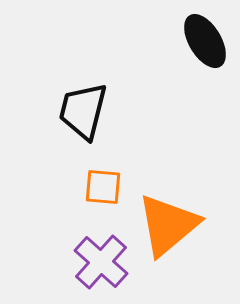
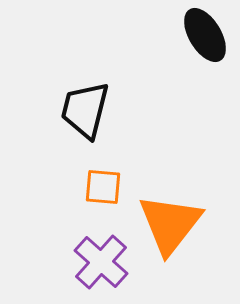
black ellipse: moved 6 px up
black trapezoid: moved 2 px right, 1 px up
orange triangle: moved 2 px right, 1 px up; rotated 12 degrees counterclockwise
